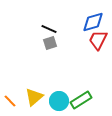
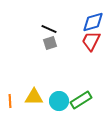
red trapezoid: moved 7 px left, 1 px down
yellow triangle: rotated 42 degrees clockwise
orange line: rotated 40 degrees clockwise
